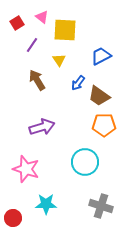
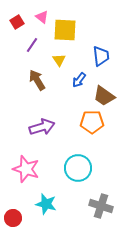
red square: moved 1 px up
blue trapezoid: rotated 110 degrees clockwise
blue arrow: moved 1 px right, 3 px up
brown trapezoid: moved 5 px right
orange pentagon: moved 12 px left, 3 px up
cyan circle: moved 7 px left, 6 px down
cyan star: rotated 15 degrees clockwise
